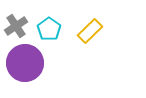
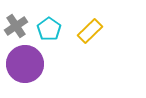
purple circle: moved 1 px down
